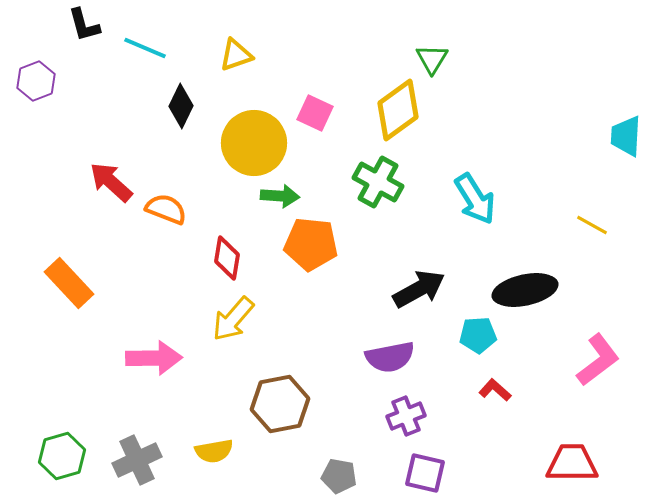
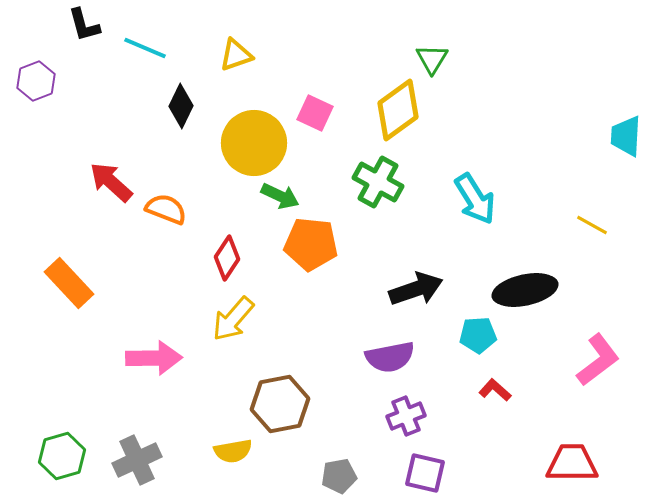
green arrow: rotated 21 degrees clockwise
red diamond: rotated 24 degrees clockwise
black arrow: moved 3 px left; rotated 10 degrees clockwise
yellow semicircle: moved 19 px right
gray pentagon: rotated 20 degrees counterclockwise
